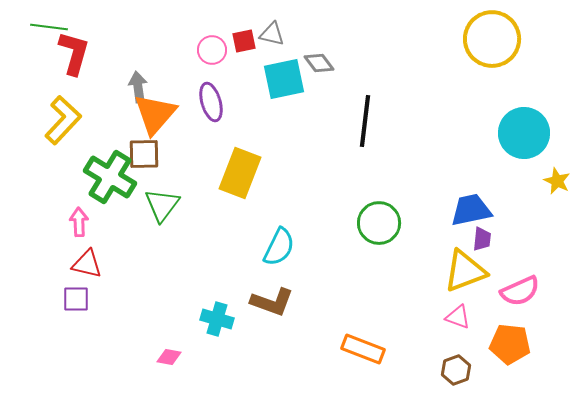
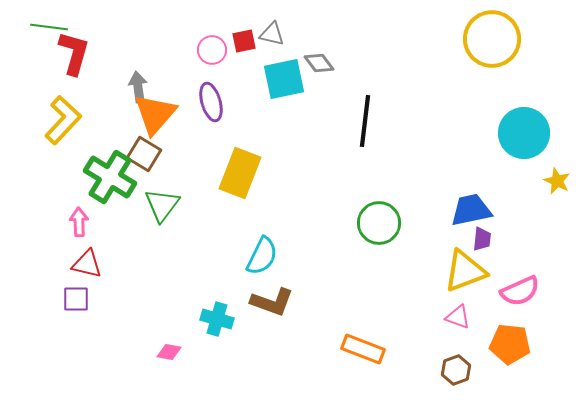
brown square: rotated 32 degrees clockwise
cyan semicircle: moved 17 px left, 9 px down
pink diamond: moved 5 px up
